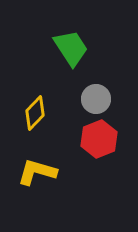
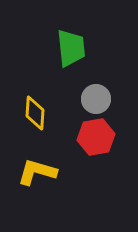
green trapezoid: rotated 27 degrees clockwise
yellow diamond: rotated 40 degrees counterclockwise
red hexagon: moved 3 px left, 2 px up; rotated 12 degrees clockwise
